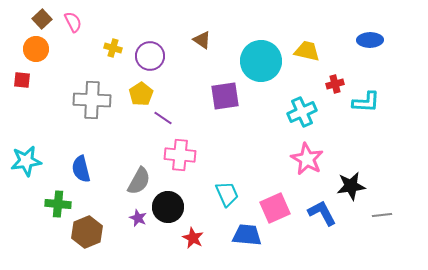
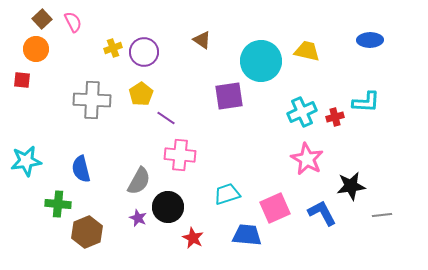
yellow cross: rotated 36 degrees counterclockwise
purple circle: moved 6 px left, 4 px up
red cross: moved 33 px down
purple square: moved 4 px right
purple line: moved 3 px right
cyan trapezoid: rotated 84 degrees counterclockwise
